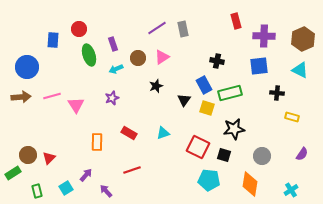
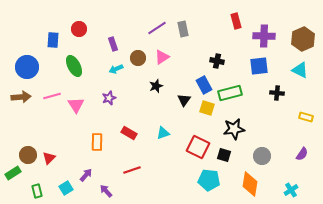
green ellipse at (89, 55): moved 15 px left, 11 px down; rotated 10 degrees counterclockwise
purple star at (112, 98): moved 3 px left
yellow rectangle at (292, 117): moved 14 px right
